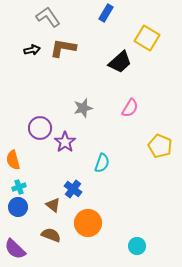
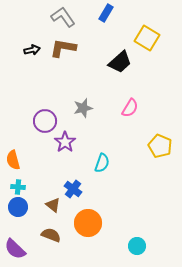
gray L-shape: moved 15 px right
purple circle: moved 5 px right, 7 px up
cyan cross: moved 1 px left; rotated 24 degrees clockwise
